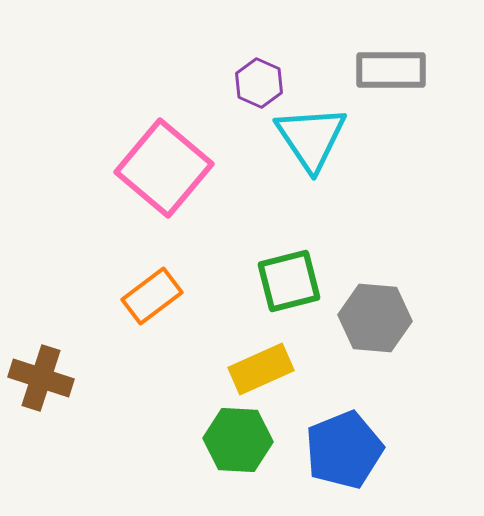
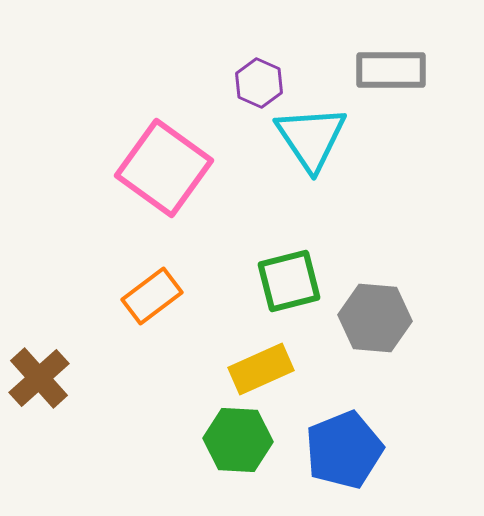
pink square: rotated 4 degrees counterclockwise
brown cross: moved 2 px left; rotated 30 degrees clockwise
